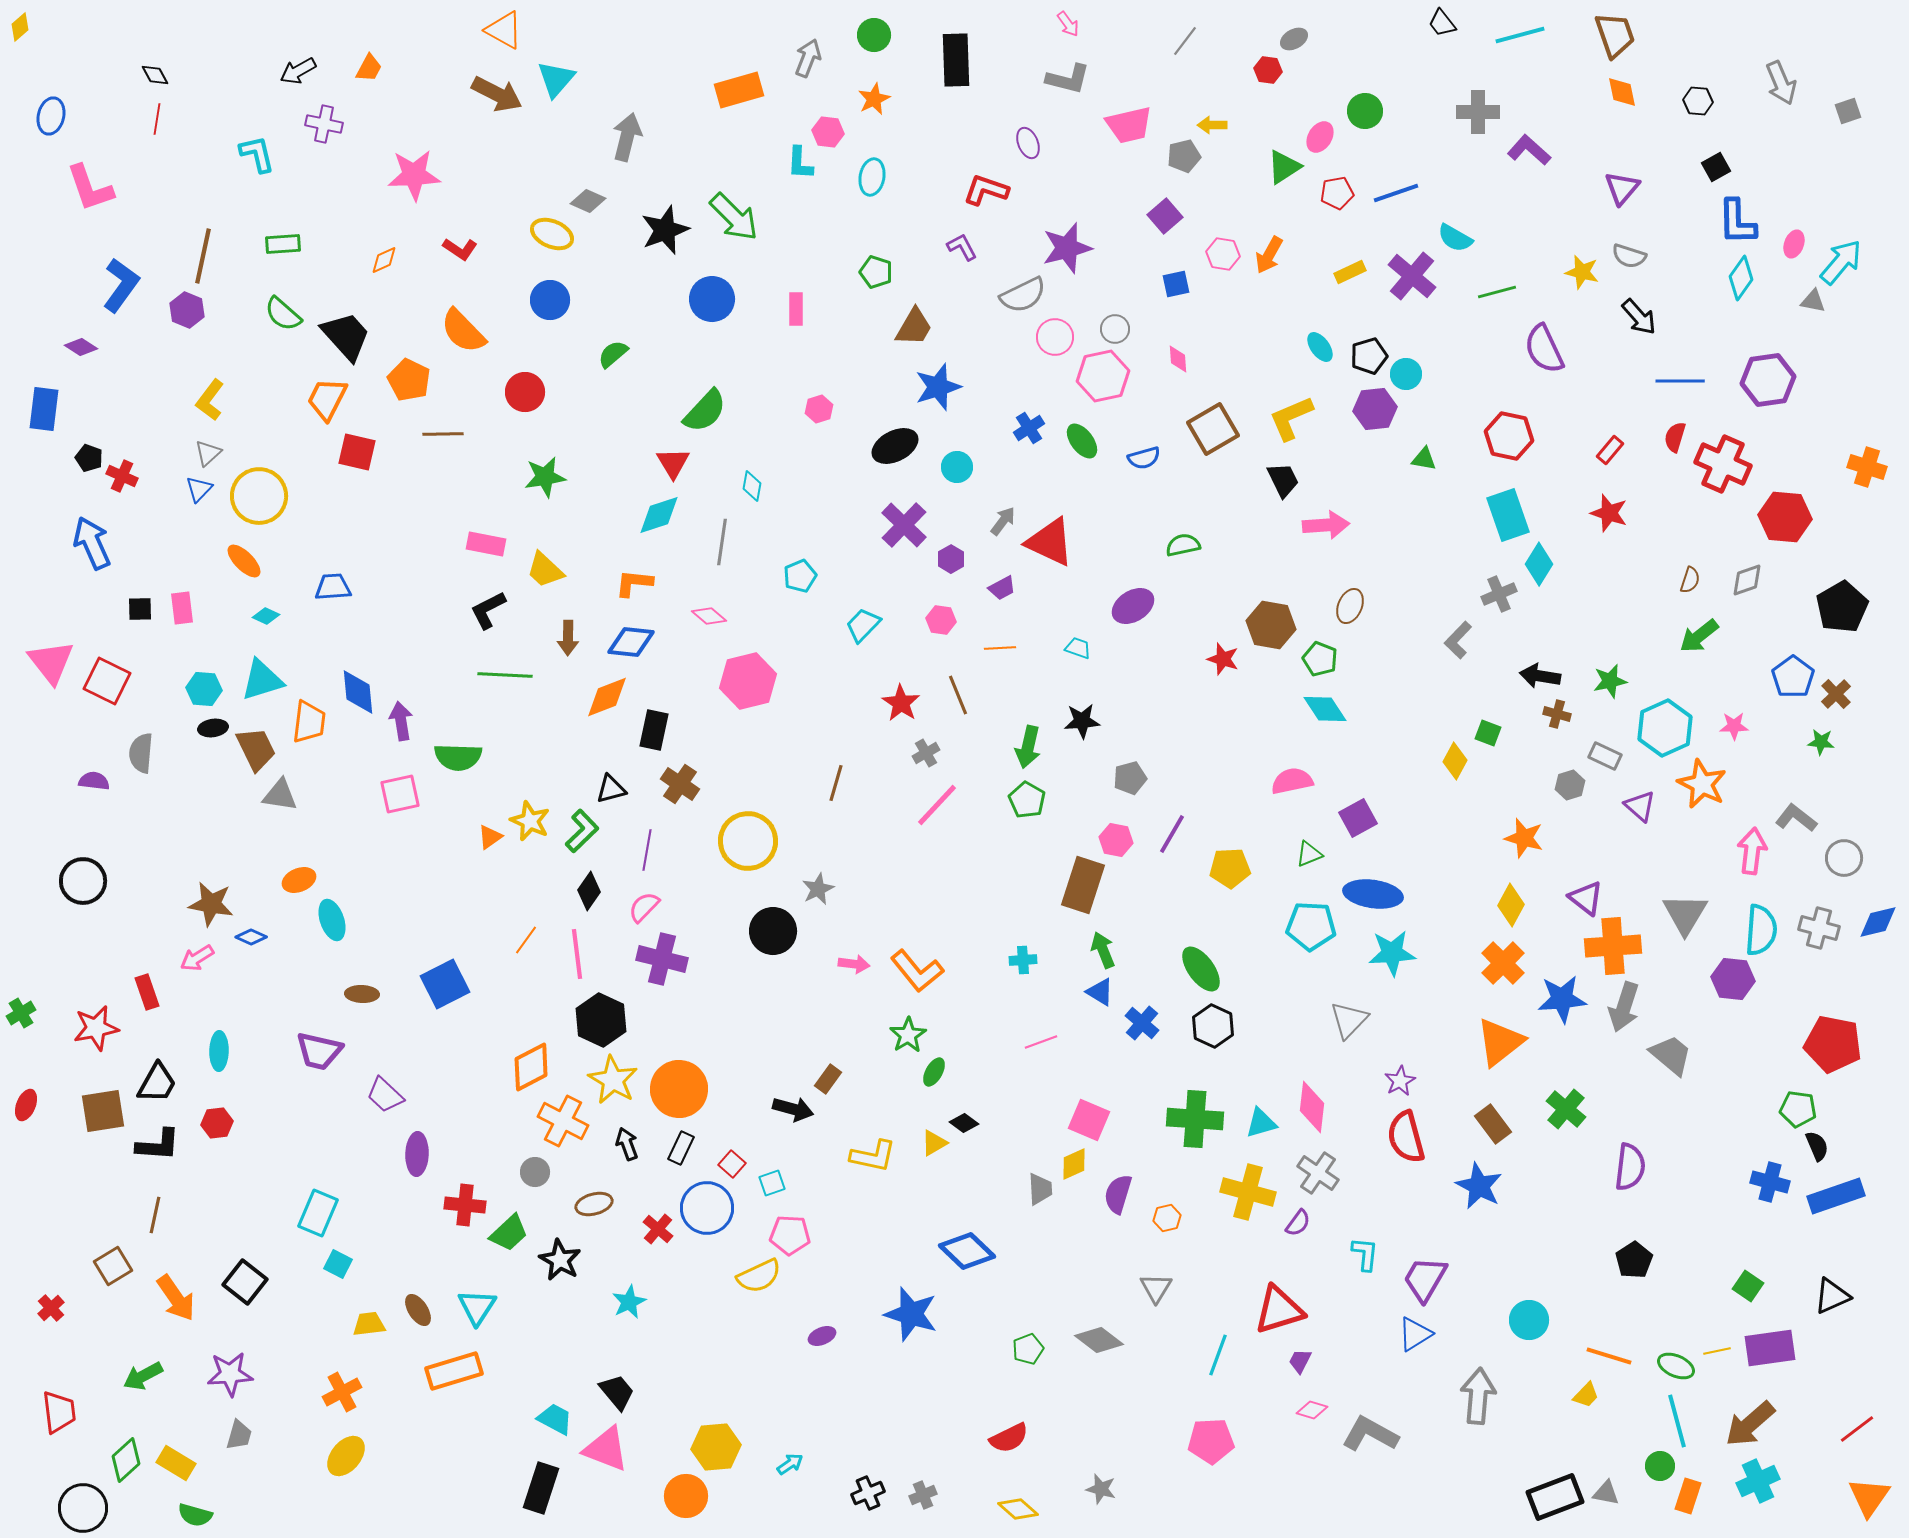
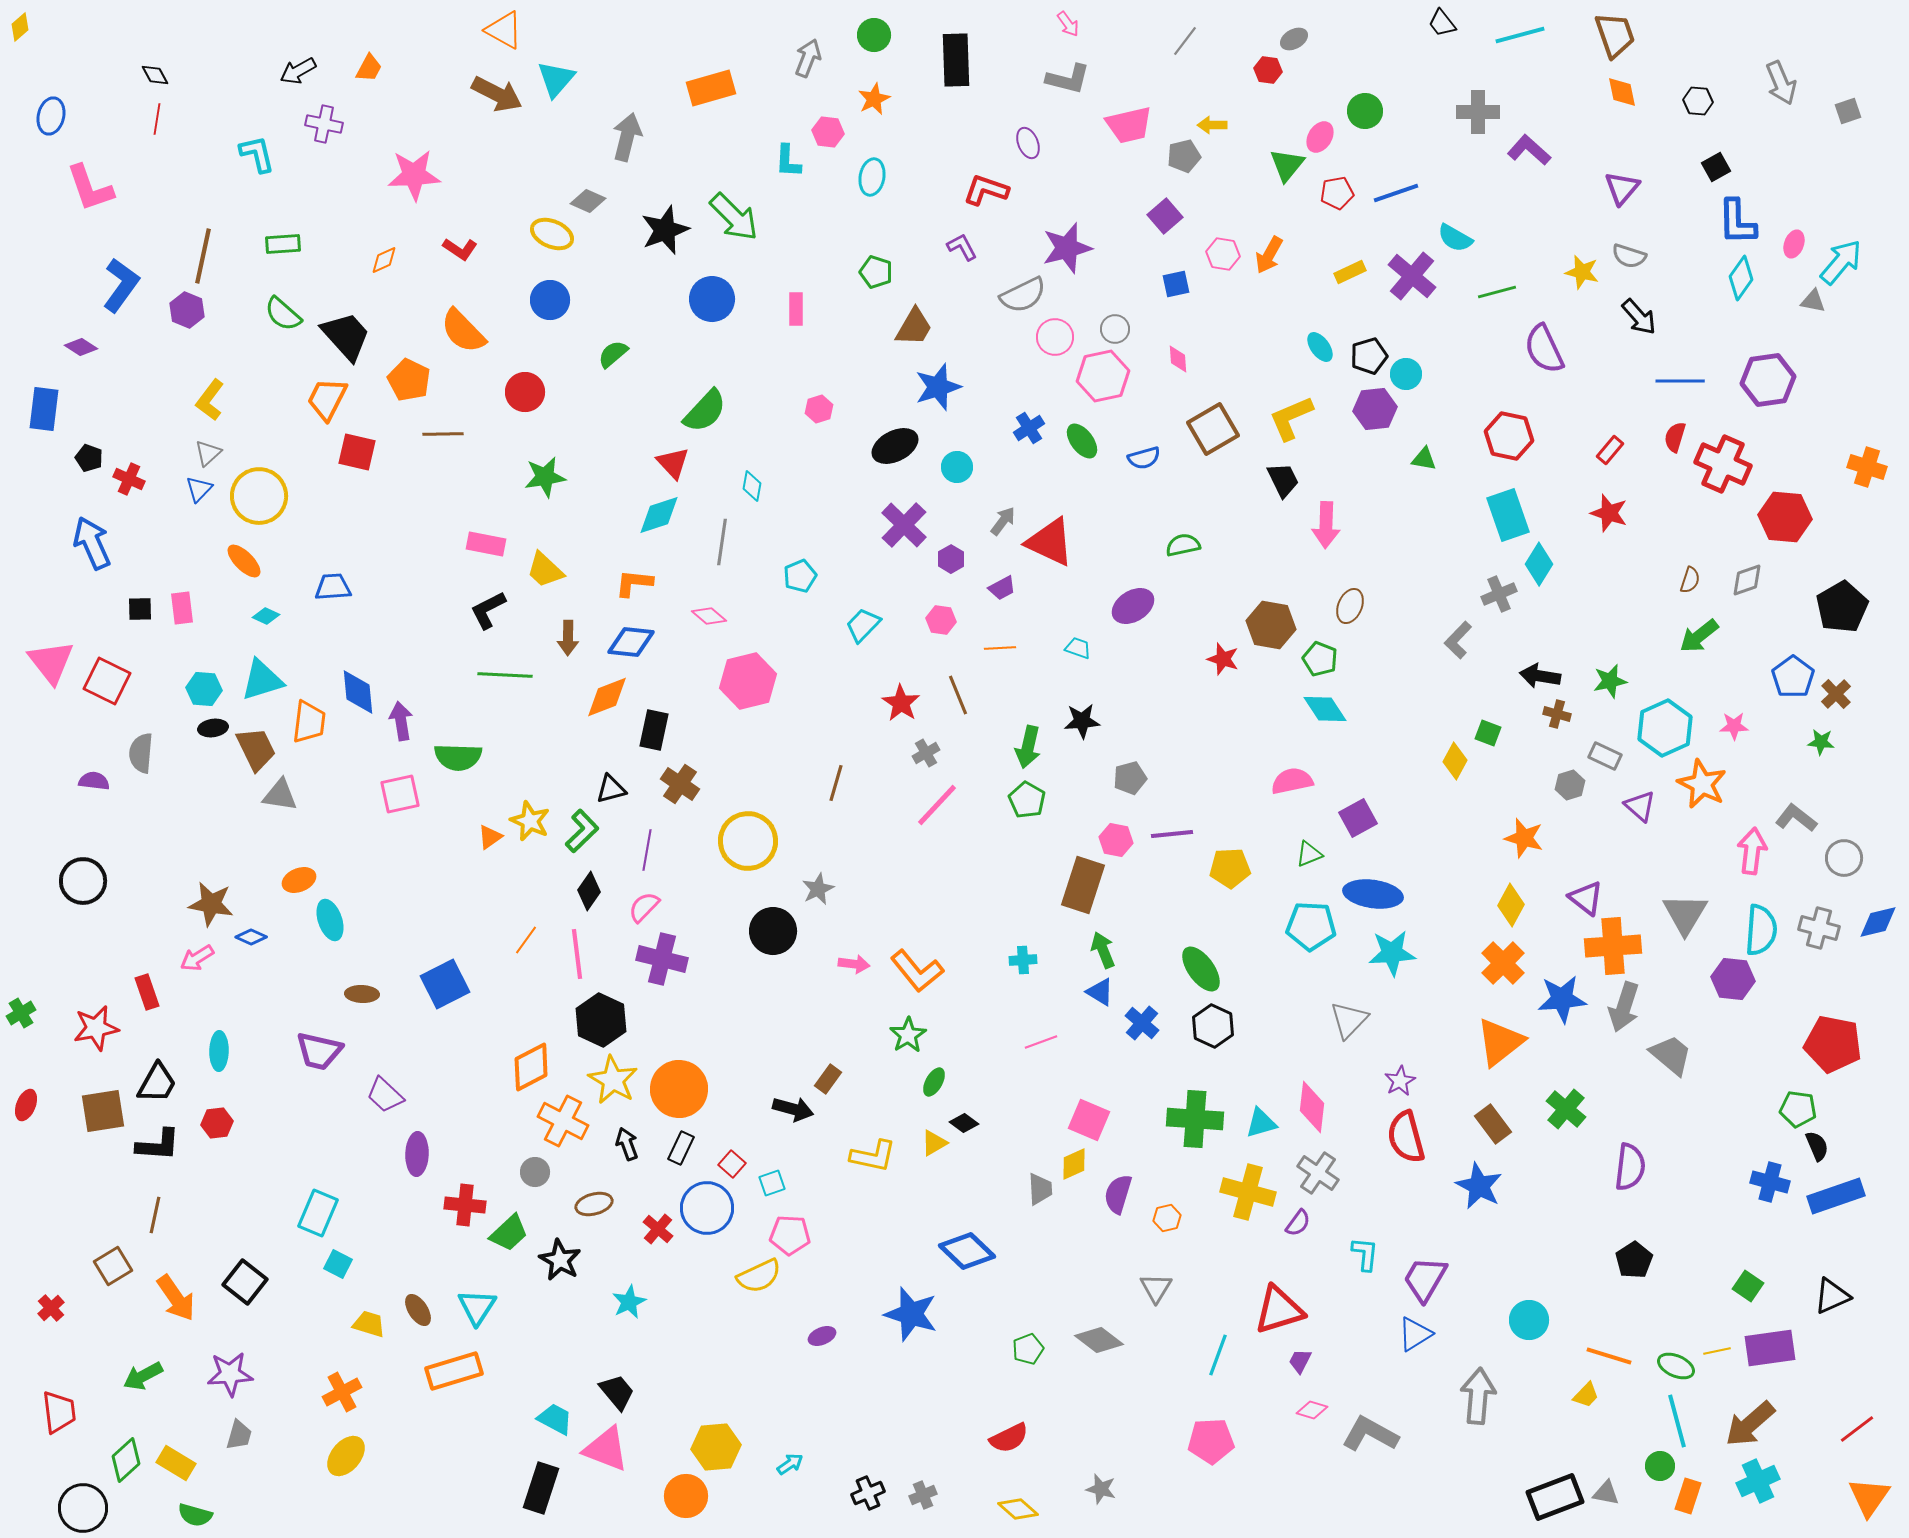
orange rectangle at (739, 90): moved 28 px left, 2 px up
cyan L-shape at (800, 163): moved 12 px left, 2 px up
green triangle at (1284, 167): moved 3 px right, 2 px up; rotated 18 degrees counterclockwise
red triangle at (673, 463): rotated 12 degrees counterclockwise
red cross at (122, 476): moved 7 px right, 3 px down
pink arrow at (1326, 525): rotated 96 degrees clockwise
purple line at (1172, 834): rotated 54 degrees clockwise
cyan ellipse at (332, 920): moved 2 px left
green ellipse at (934, 1072): moved 10 px down
yellow trapezoid at (369, 1324): rotated 24 degrees clockwise
